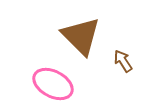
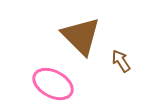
brown arrow: moved 2 px left
